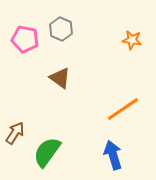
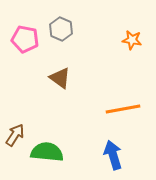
orange line: rotated 24 degrees clockwise
brown arrow: moved 2 px down
green semicircle: rotated 60 degrees clockwise
